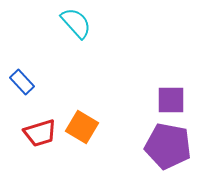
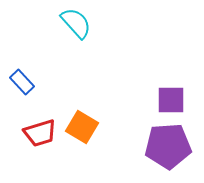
purple pentagon: rotated 15 degrees counterclockwise
